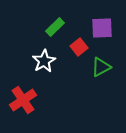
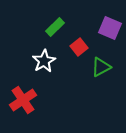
purple square: moved 8 px right; rotated 25 degrees clockwise
